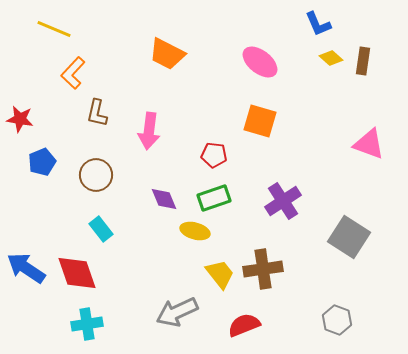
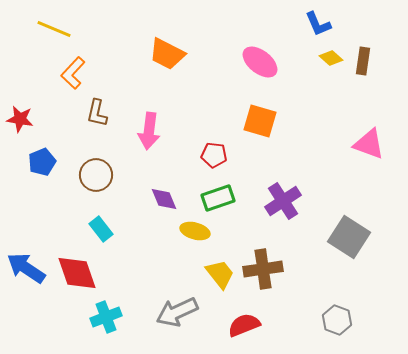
green rectangle: moved 4 px right
cyan cross: moved 19 px right, 7 px up; rotated 12 degrees counterclockwise
